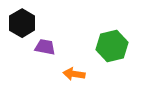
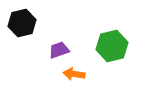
black hexagon: rotated 16 degrees clockwise
purple trapezoid: moved 14 px right, 3 px down; rotated 30 degrees counterclockwise
